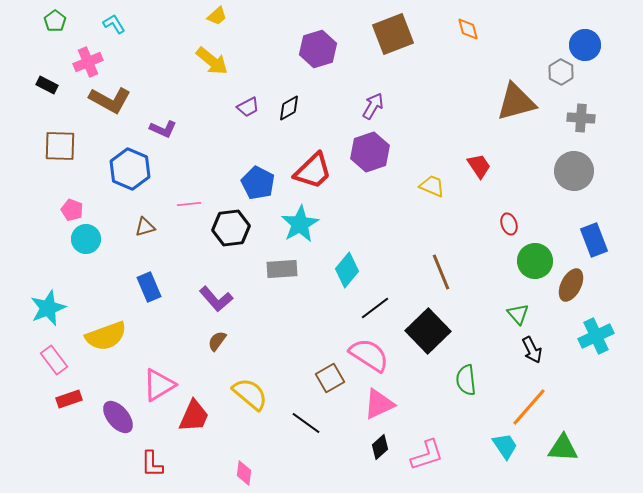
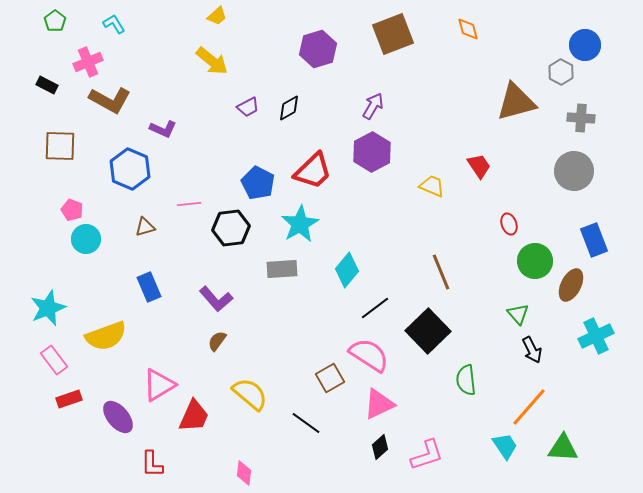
purple hexagon at (370, 152): moved 2 px right; rotated 9 degrees counterclockwise
